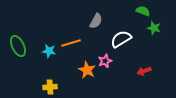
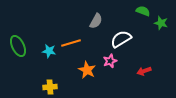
green star: moved 7 px right, 5 px up
pink star: moved 5 px right
